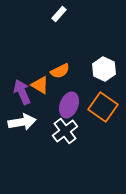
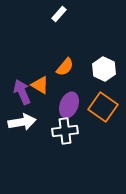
orange semicircle: moved 5 px right, 4 px up; rotated 24 degrees counterclockwise
white cross: rotated 30 degrees clockwise
